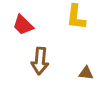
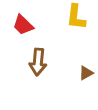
brown arrow: moved 2 px left, 1 px down
brown triangle: rotated 35 degrees counterclockwise
